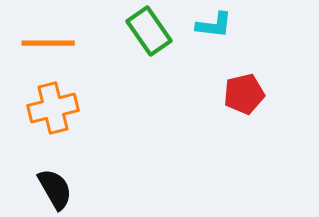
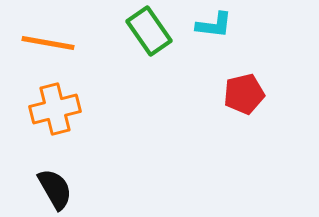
orange line: rotated 10 degrees clockwise
orange cross: moved 2 px right, 1 px down
